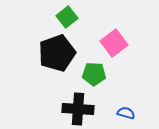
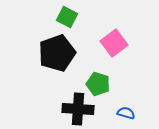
green square: rotated 25 degrees counterclockwise
green pentagon: moved 4 px right, 10 px down; rotated 15 degrees clockwise
